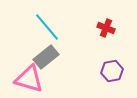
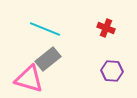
cyan line: moved 2 px left, 2 px down; rotated 28 degrees counterclockwise
gray rectangle: moved 2 px right, 2 px down
purple hexagon: rotated 15 degrees clockwise
